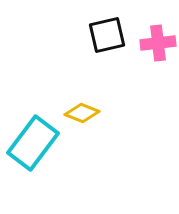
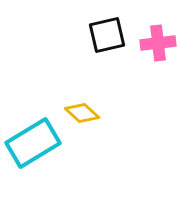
yellow diamond: rotated 20 degrees clockwise
cyan rectangle: rotated 22 degrees clockwise
